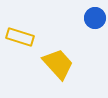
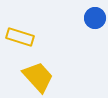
yellow trapezoid: moved 20 px left, 13 px down
